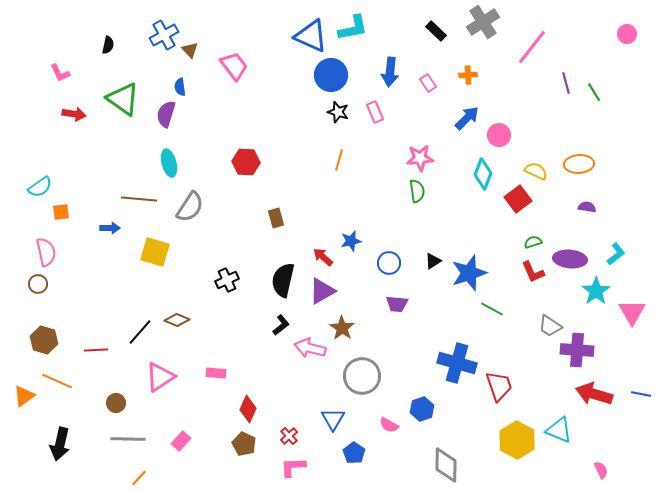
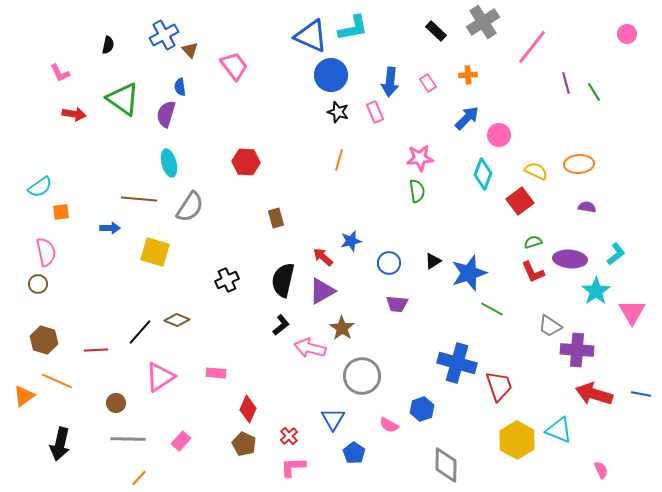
blue arrow at (390, 72): moved 10 px down
red square at (518, 199): moved 2 px right, 2 px down
